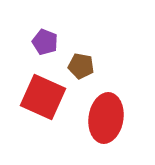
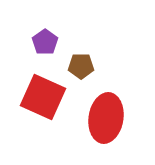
purple pentagon: rotated 15 degrees clockwise
brown pentagon: rotated 10 degrees counterclockwise
